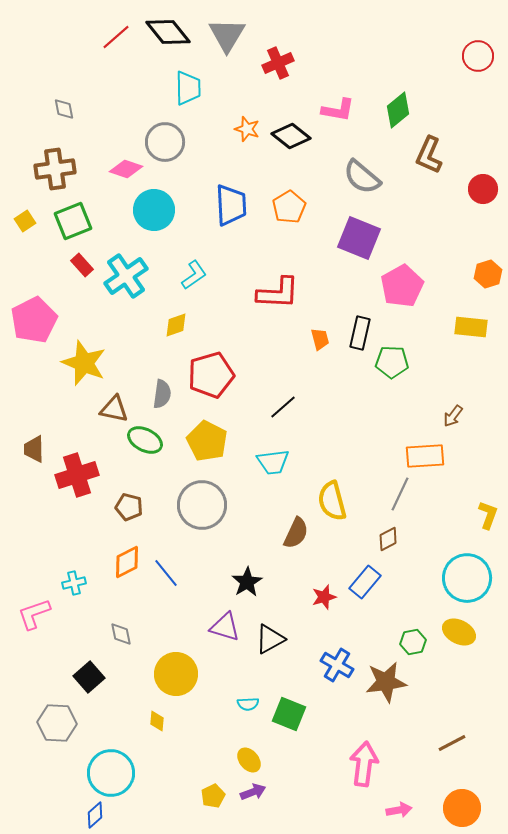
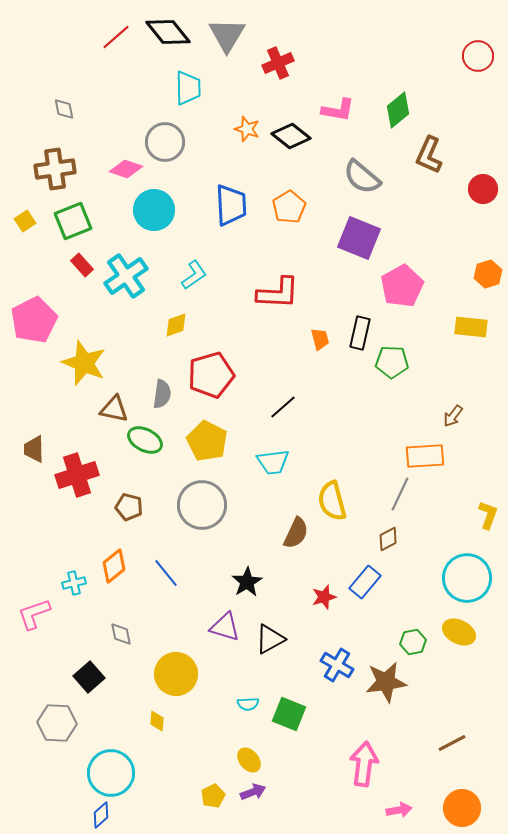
orange diamond at (127, 562): moved 13 px left, 4 px down; rotated 12 degrees counterclockwise
blue diamond at (95, 815): moved 6 px right
